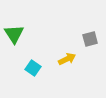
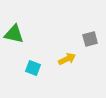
green triangle: rotated 45 degrees counterclockwise
cyan square: rotated 14 degrees counterclockwise
